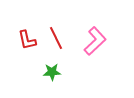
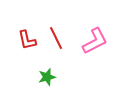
pink L-shape: rotated 16 degrees clockwise
green star: moved 5 px left, 5 px down; rotated 12 degrees counterclockwise
